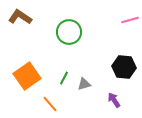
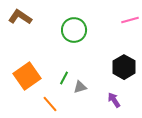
green circle: moved 5 px right, 2 px up
black hexagon: rotated 25 degrees clockwise
gray triangle: moved 4 px left, 3 px down
